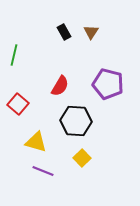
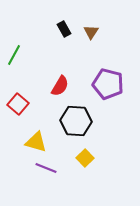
black rectangle: moved 3 px up
green line: rotated 15 degrees clockwise
yellow square: moved 3 px right
purple line: moved 3 px right, 3 px up
